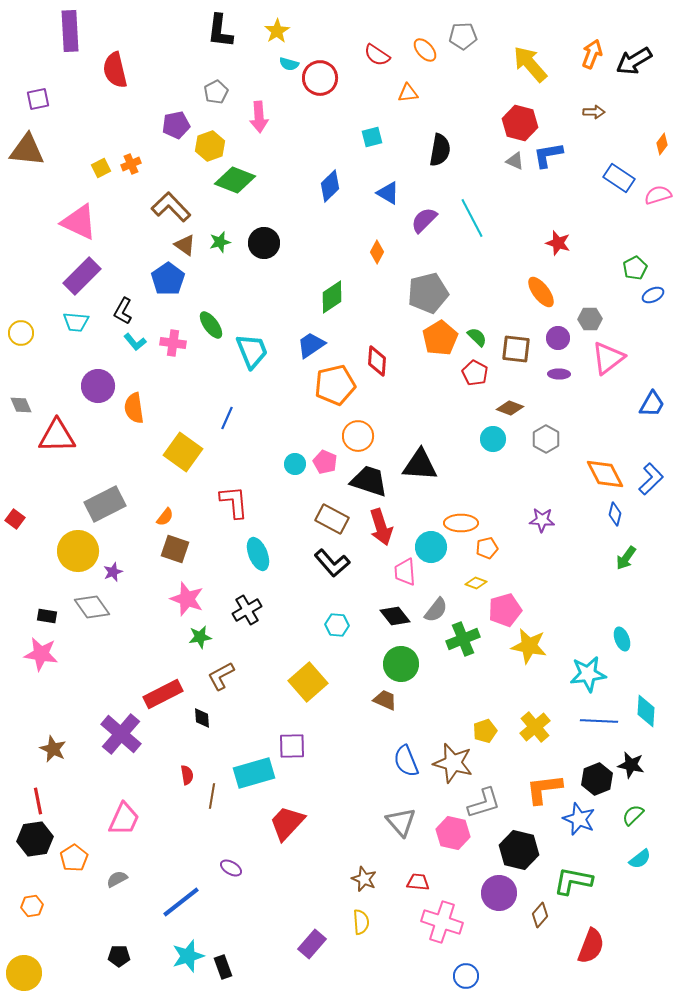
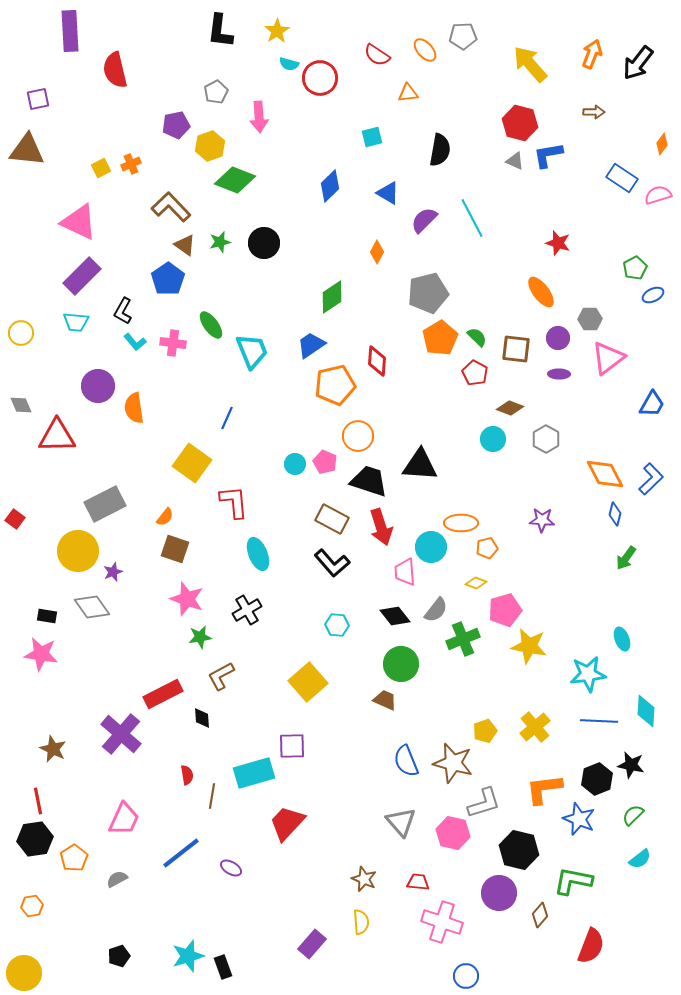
black arrow at (634, 61): moved 4 px right, 2 px down; rotated 21 degrees counterclockwise
blue rectangle at (619, 178): moved 3 px right
yellow square at (183, 452): moved 9 px right, 11 px down
blue line at (181, 902): moved 49 px up
black pentagon at (119, 956): rotated 20 degrees counterclockwise
